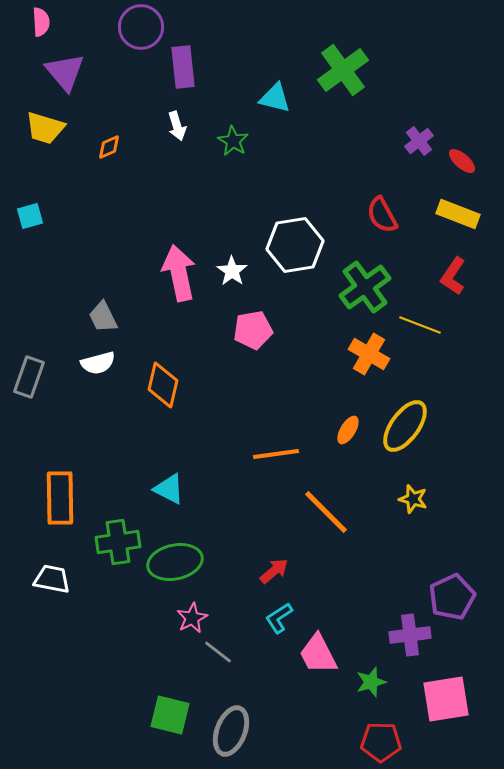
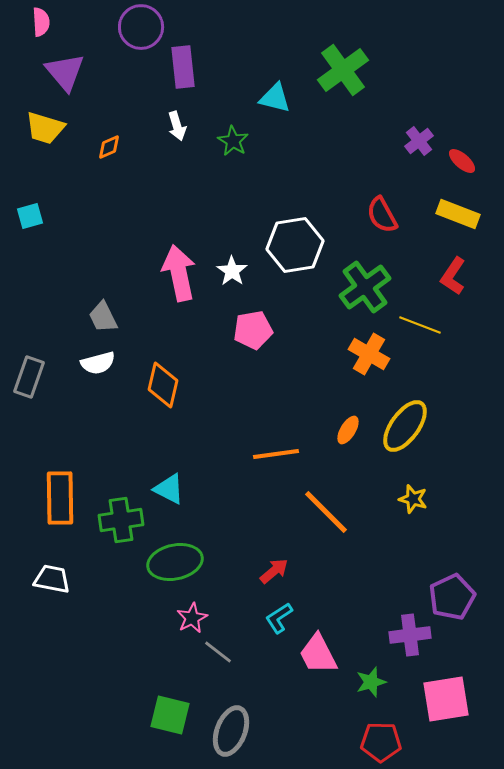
green cross at (118, 542): moved 3 px right, 22 px up
